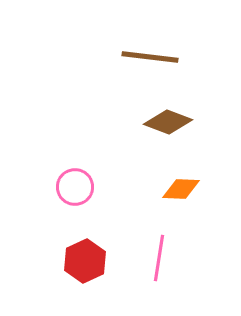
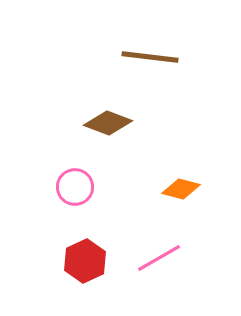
brown diamond: moved 60 px left, 1 px down
orange diamond: rotated 12 degrees clockwise
pink line: rotated 51 degrees clockwise
